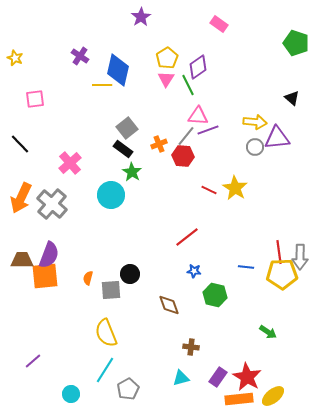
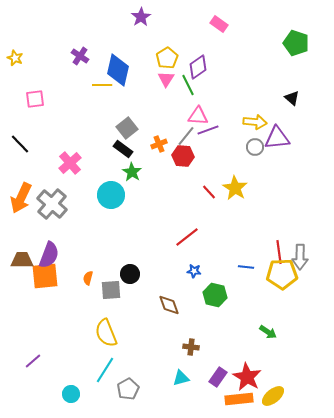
red line at (209, 190): moved 2 px down; rotated 21 degrees clockwise
